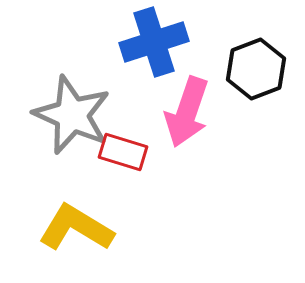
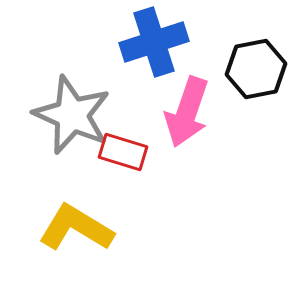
black hexagon: rotated 10 degrees clockwise
